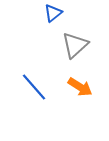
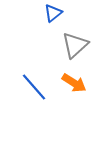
orange arrow: moved 6 px left, 4 px up
